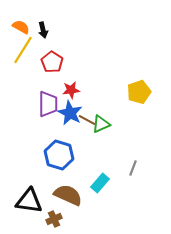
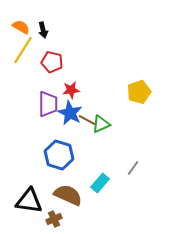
red pentagon: rotated 20 degrees counterclockwise
gray line: rotated 14 degrees clockwise
